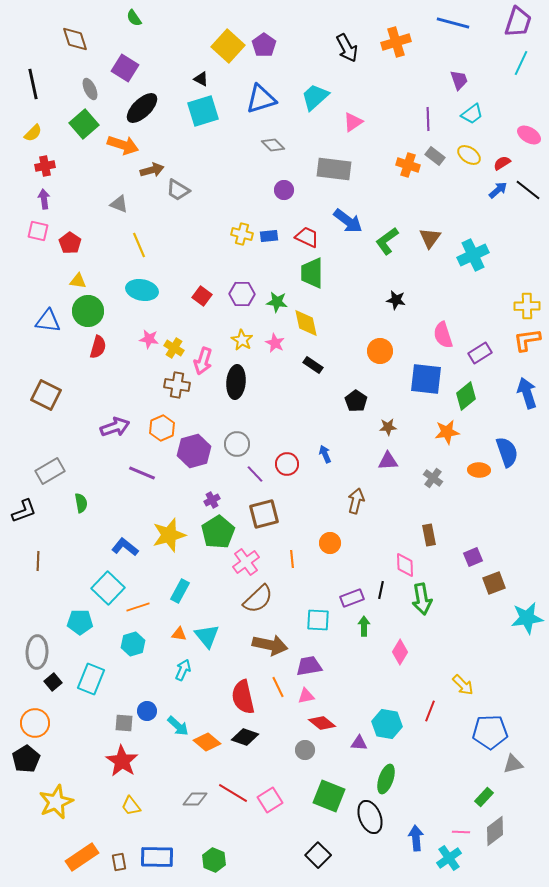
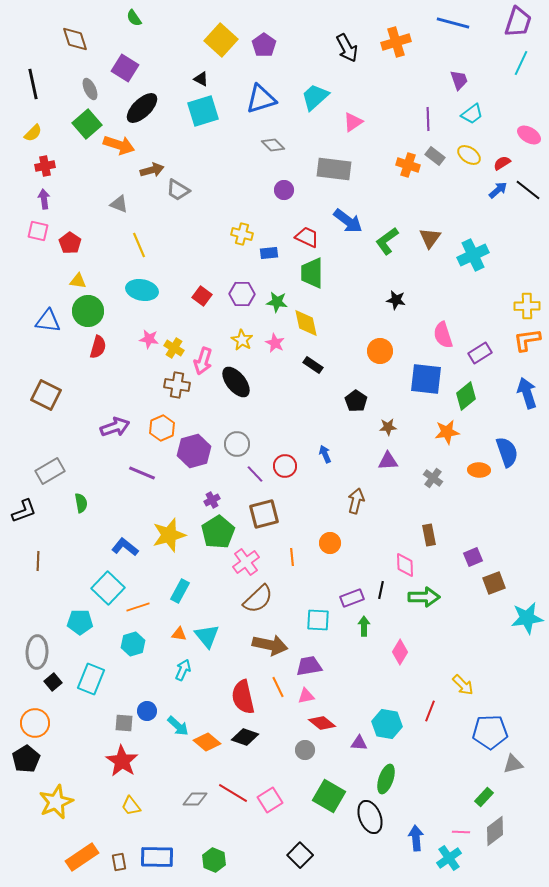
yellow square at (228, 46): moved 7 px left, 6 px up
green square at (84, 124): moved 3 px right
orange arrow at (123, 145): moved 4 px left
blue rectangle at (269, 236): moved 17 px down
black ellipse at (236, 382): rotated 44 degrees counterclockwise
red circle at (287, 464): moved 2 px left, 2 px down
orange line at (292, 559): moved 2 px up
green arrow at (422, 599): moved 2 px right, 2 px up; rotated 80 degrees counterclockwise
green square at (329, 796): rotated 8 degrees clockwise
black square at (318, 855): moved 18 px left
